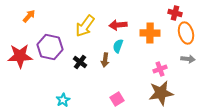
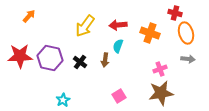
orange cross: rotated 18 degrees clockwise
purple hexagon: moved 11 px down
pink square: moved 2 px right, 3 px up
